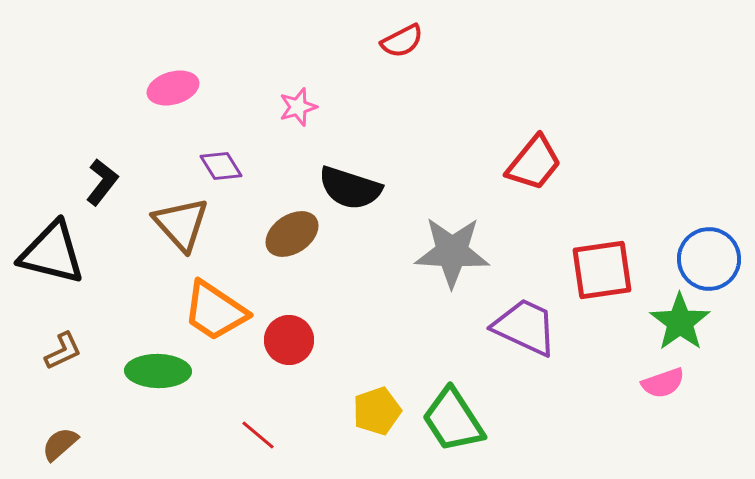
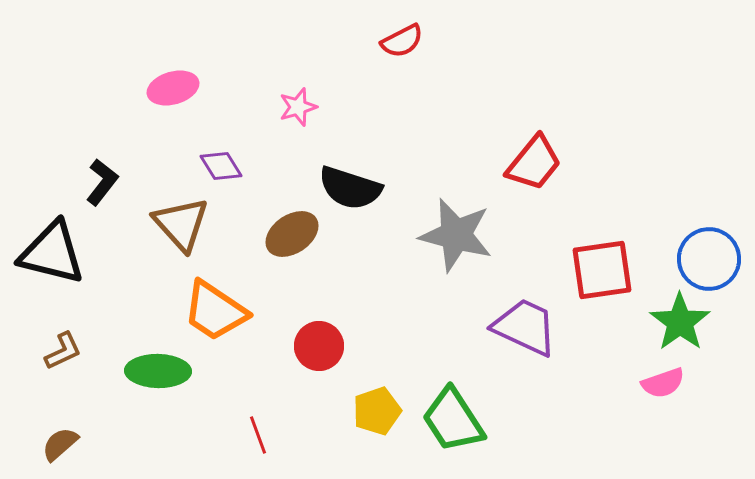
gray star: moved 4 px right, 17 px up; rotated 12 degrees clockwise
red circle: moved 30 px right, 6 px down
red line: rotated 30 degrees clockwise
